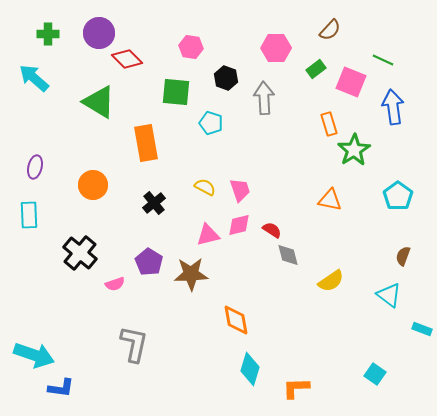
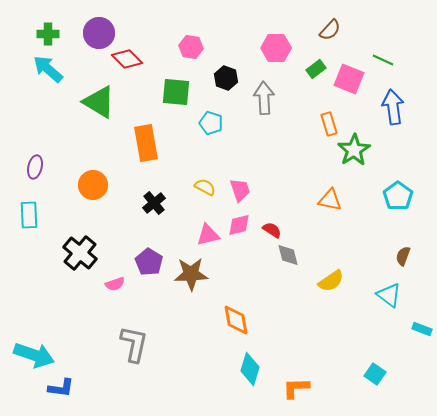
cyan arrow at (34, 78): moved 14 px right, 9 px up
pink square at (351, 82): moved 2 px left, 3 px up
